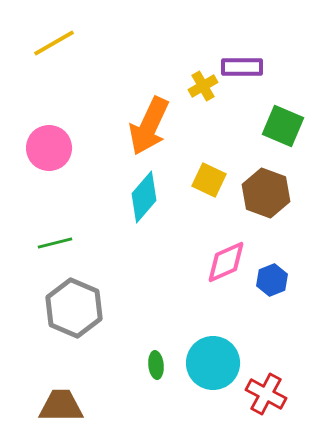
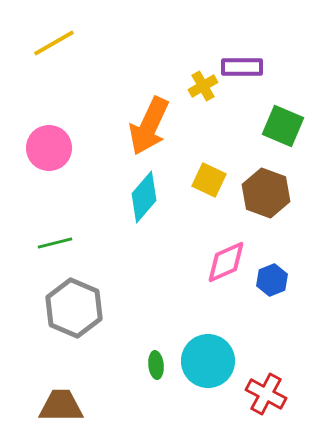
cyan circle: moved 5 px left, 2 px up
